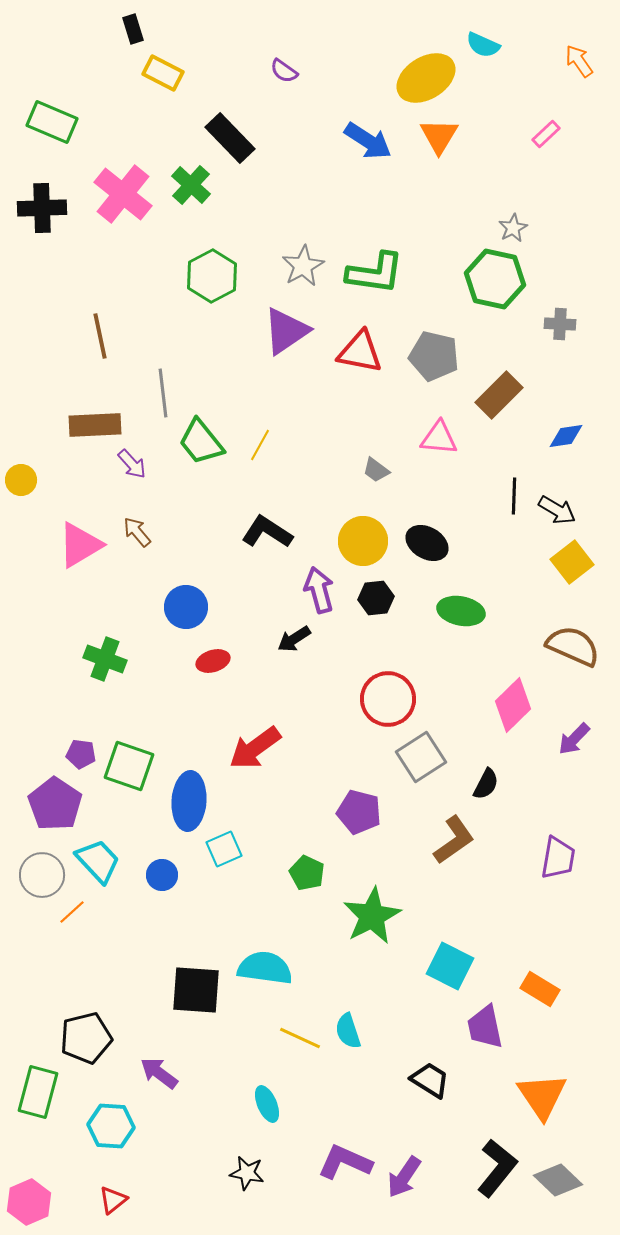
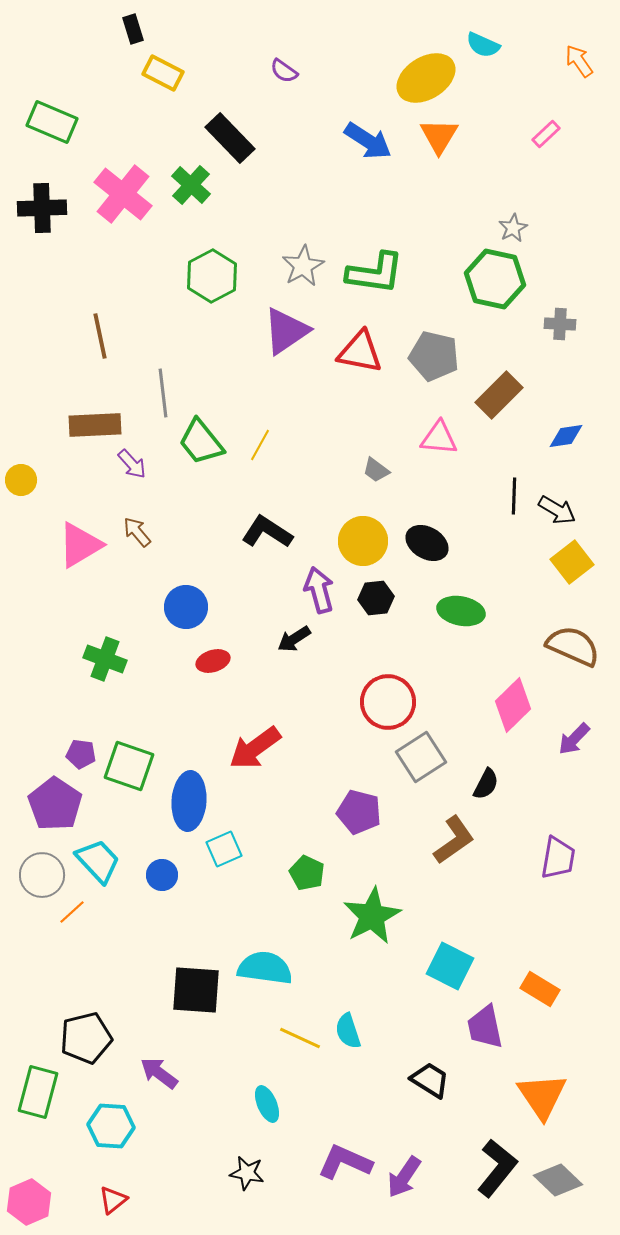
red circle at (388, 699): moved 3 px down
